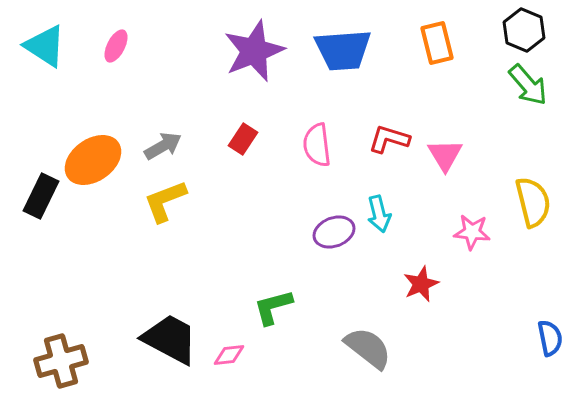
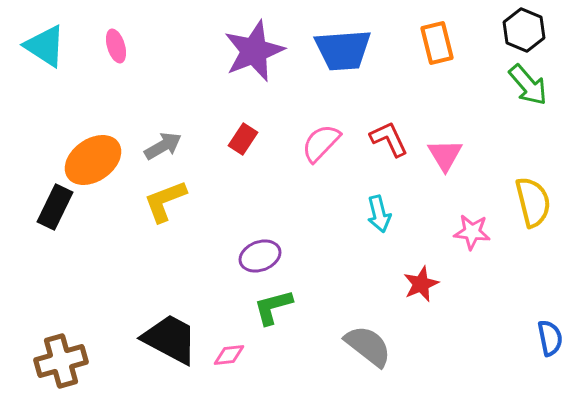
pink ellipse: rotated 44 degrees counterclockwise
red L-shape: rotated 48 degrees clockwise
pink semicircle: moved 4 px right, 2 px up; rotated 51 degrees clockwise
black rectangle: moved 14 px right, 11 px down
purple ellipse: moved 74 px left, 24 px down
gray semicircle: moved 2 px up
